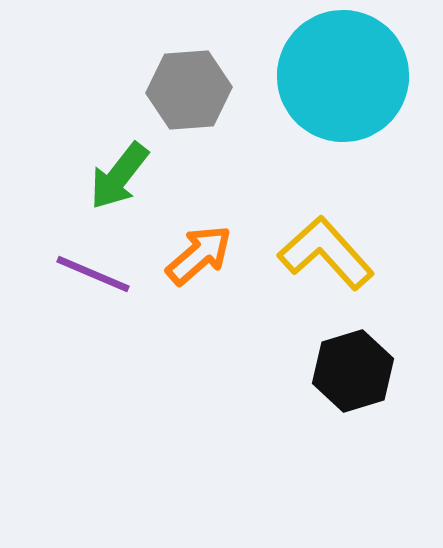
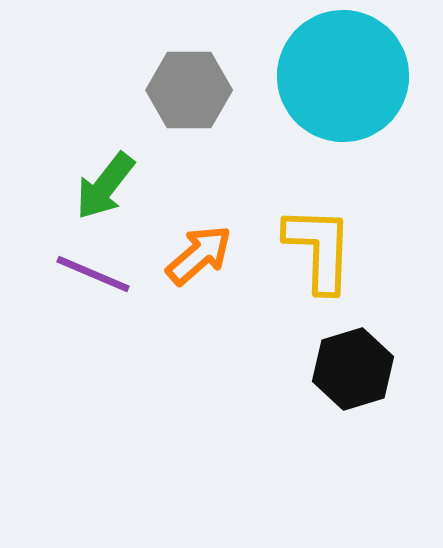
gray hexagon: rotated 4 degrees clockwise
green arrow: moved 14 px left, 10 px down
yellow L-shape: moved 7 px left, 4 px up; rotated 44 degrees clockwise
black hexagon: moved 2 px up
